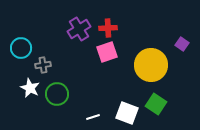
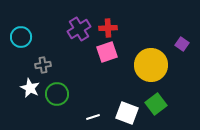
cyan circle: moved 11 px up
green square: rotated 20 degrees clockwise
